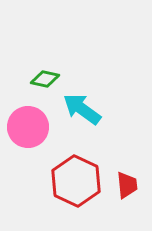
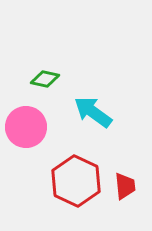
cyan arrow: moved 11 px right, 3 px down
pink circle: moved 2 px left
red trapezoid: moved 2 px left, 1 px down
